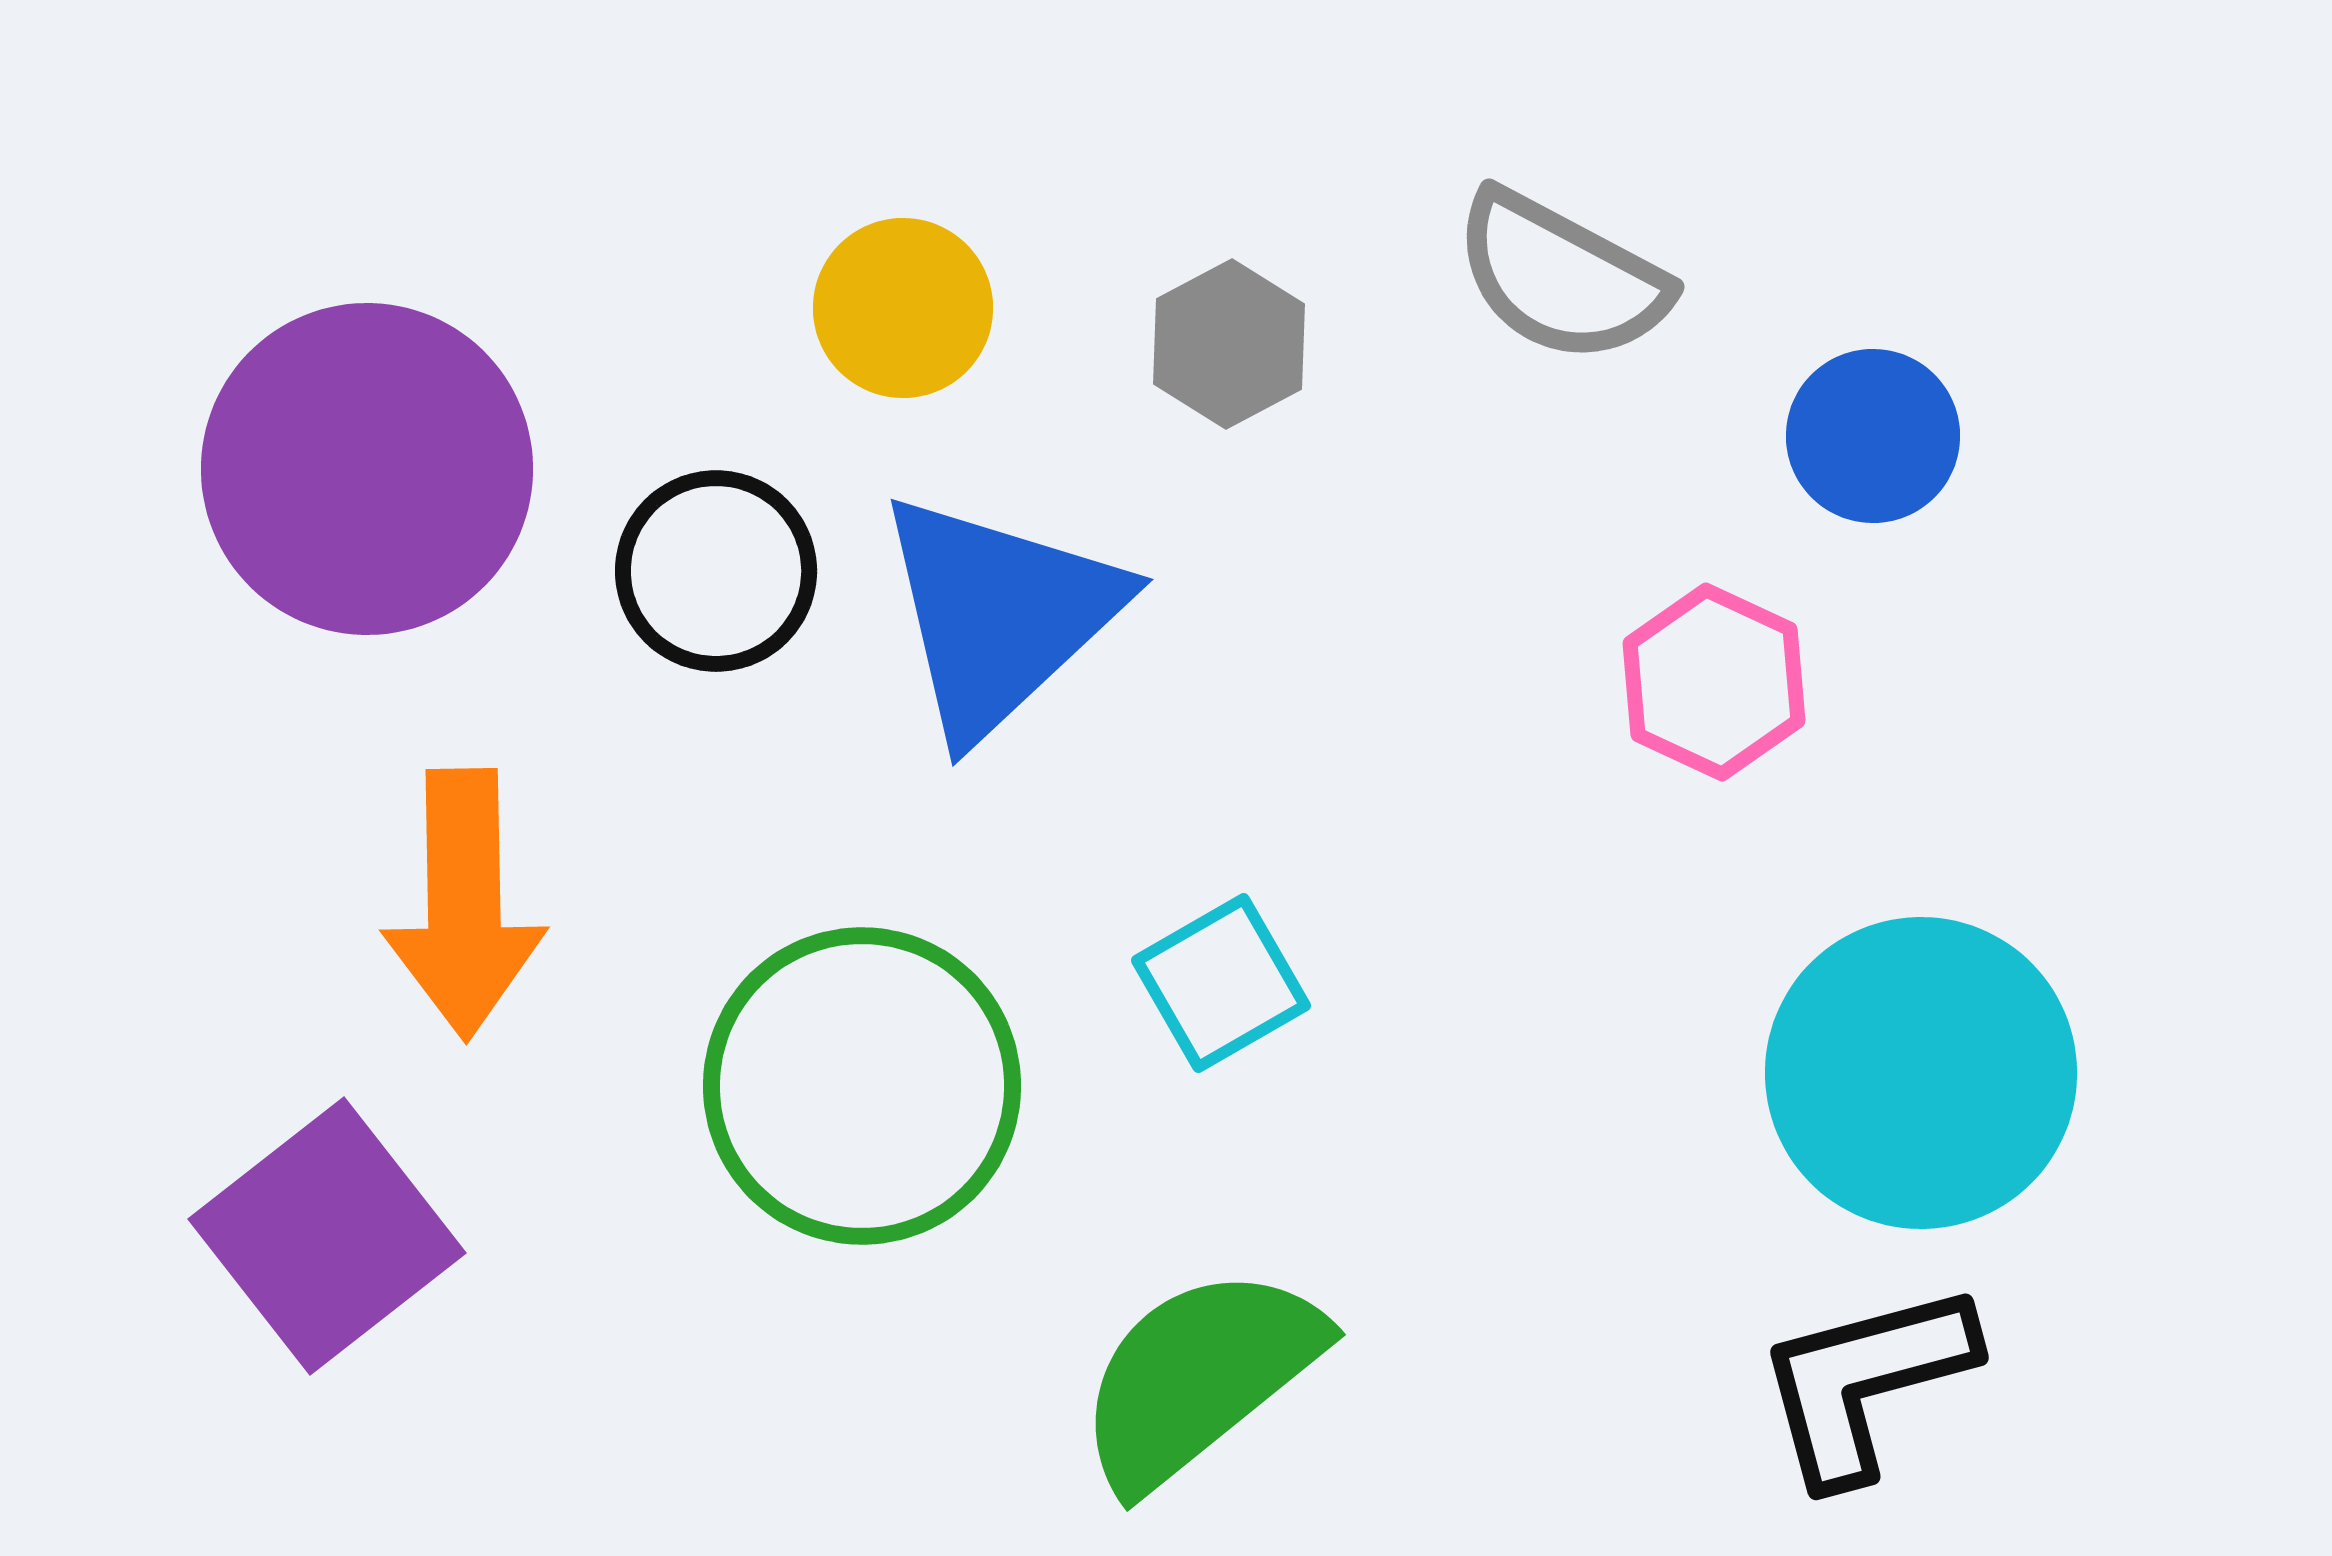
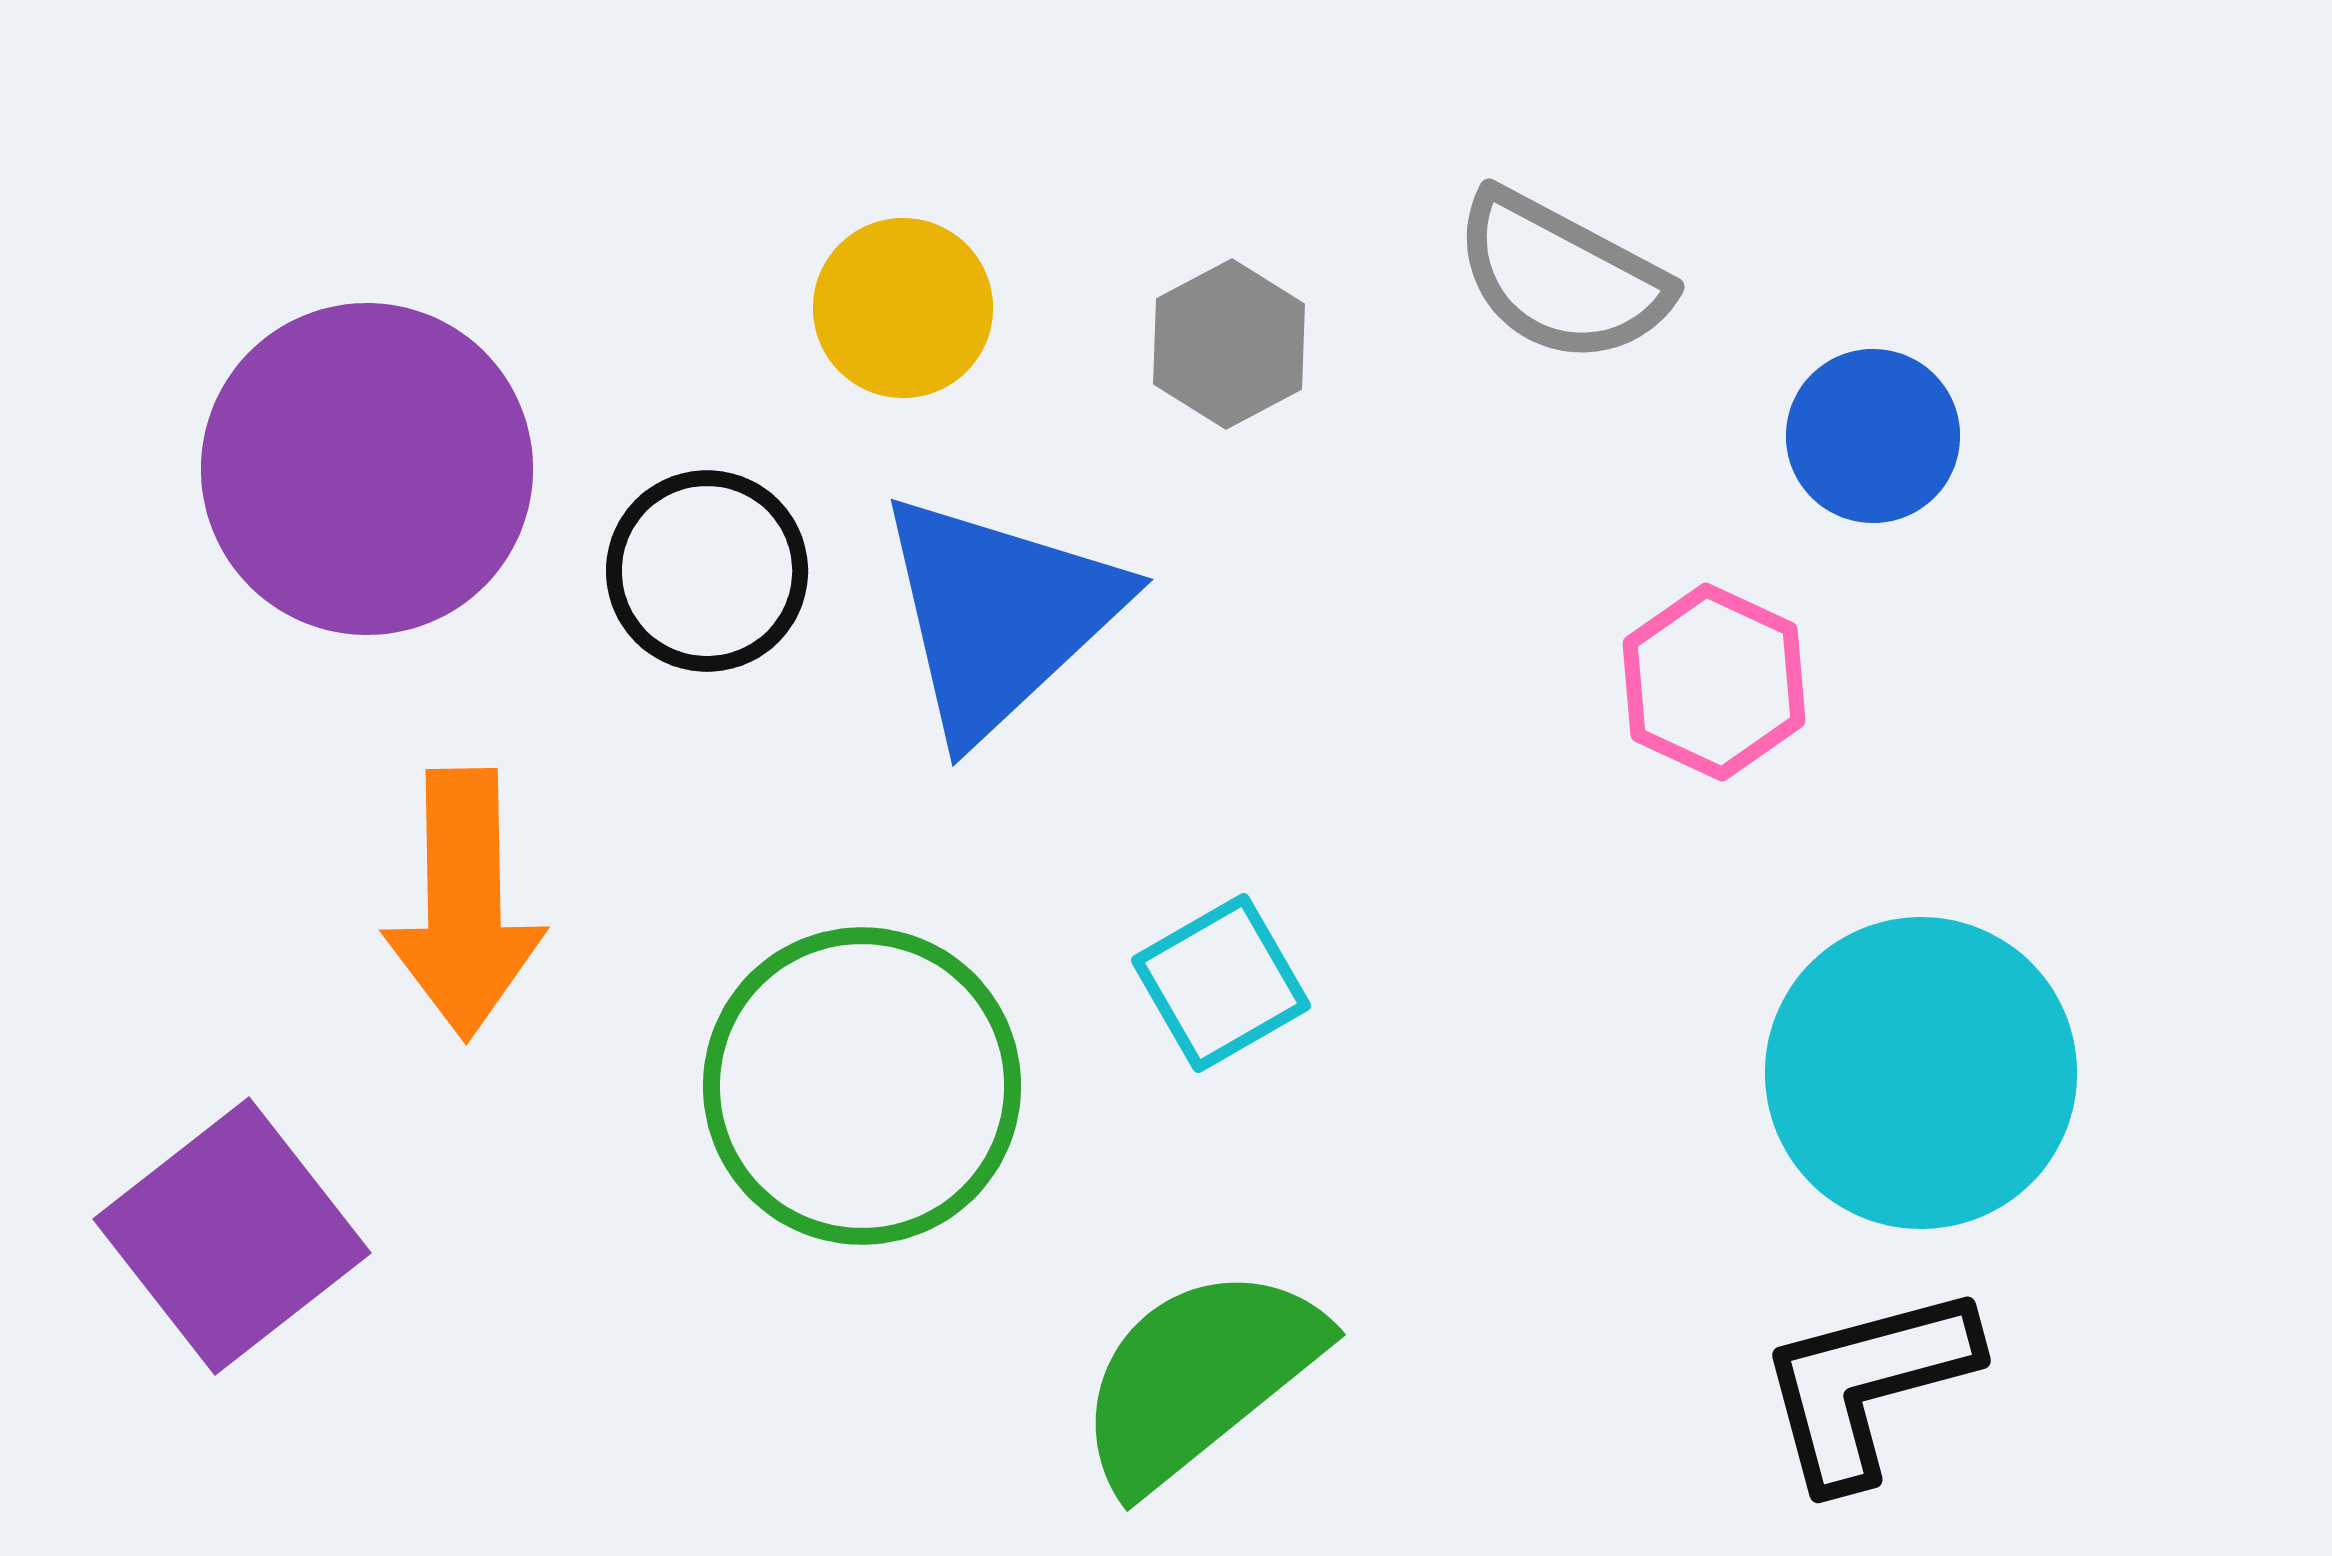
black circle: moved 9 px left
purple square: moved 95 px left
black L-shape: moved 2 px right, 3 px down
